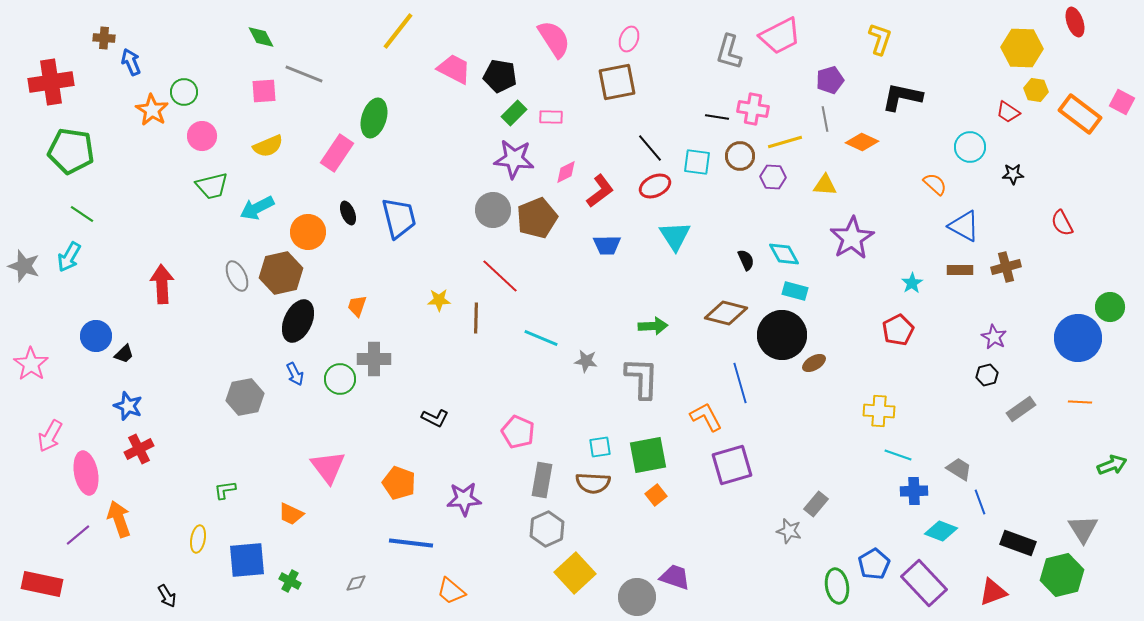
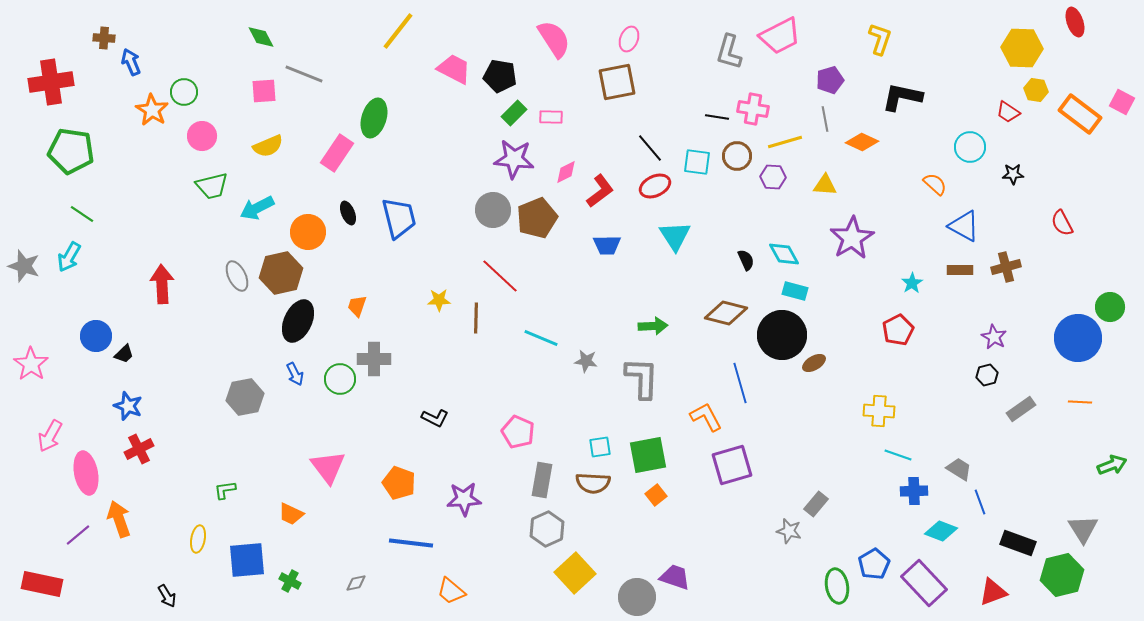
brown circle at (740, 156): moved 3 px left
